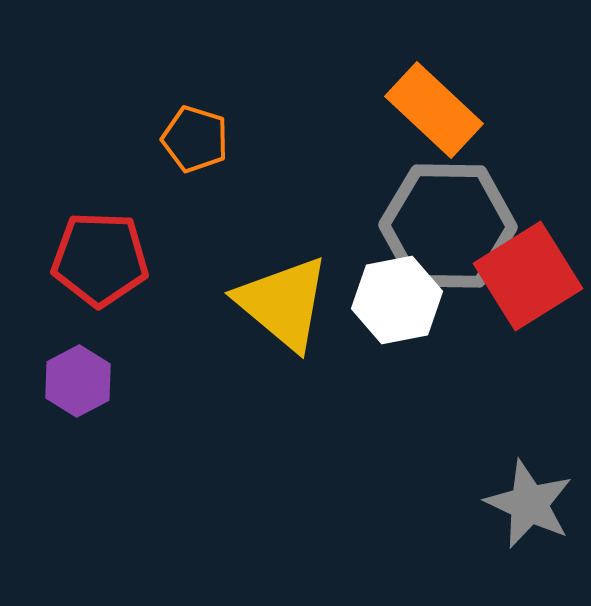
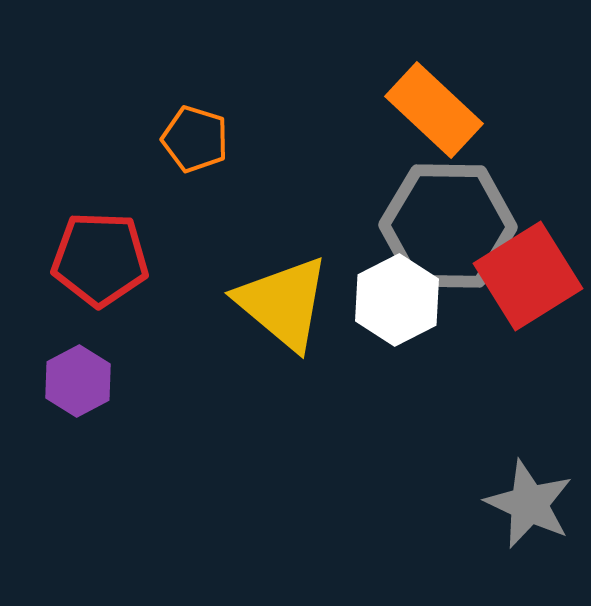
white hexagon: rotated 16 degrees counterclockwise
